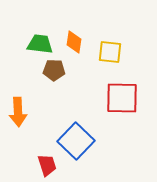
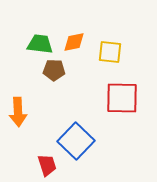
orange diamond: rotated 70 degrees clockwise
